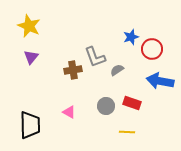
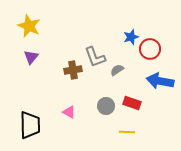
red circle: moved 2 px left
